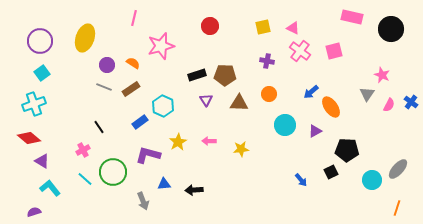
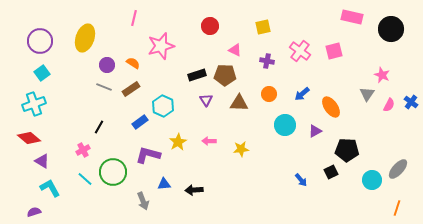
pink triangle at (293, 28): moved 58 px left, 22 px down
blue arrow at (311, 92): moved 9 px left, 2 px down
black line at (99, 127): rotated 64 degrees clockwise
cyan L-shape at (50, 188): rotated 10 degrees clockwise
